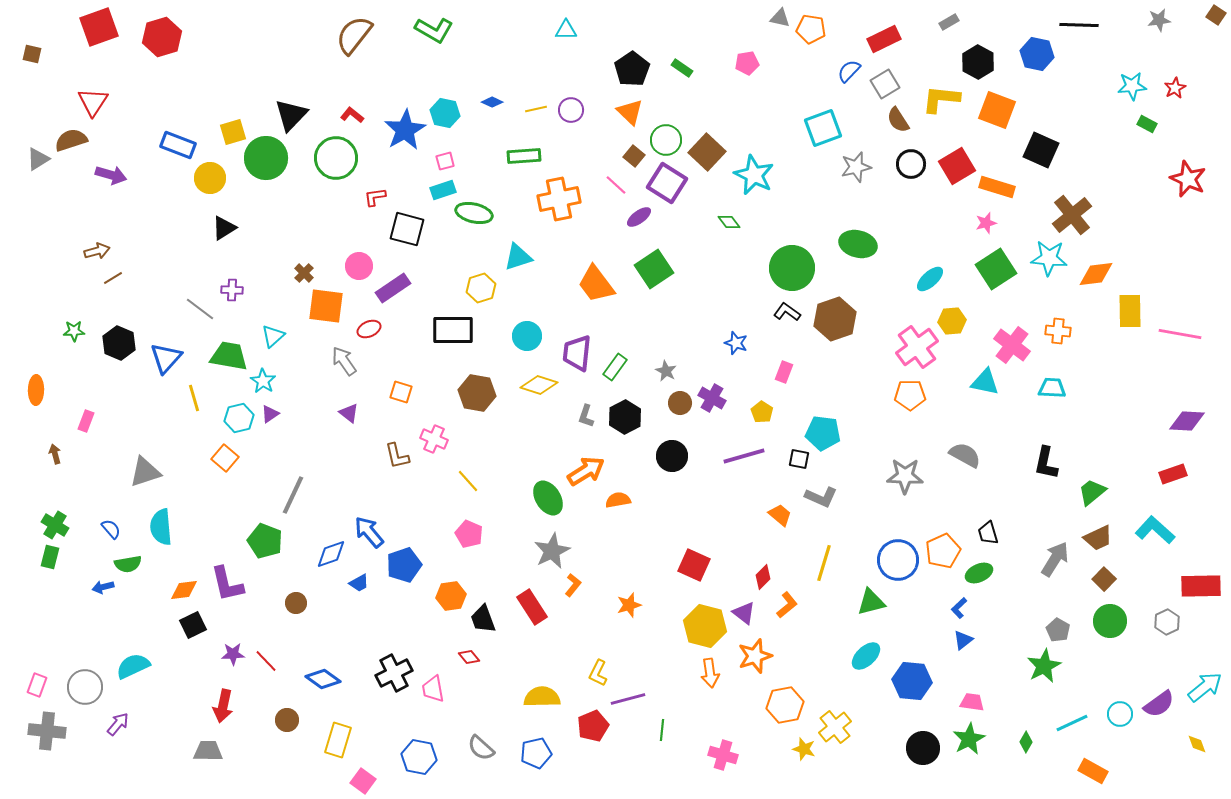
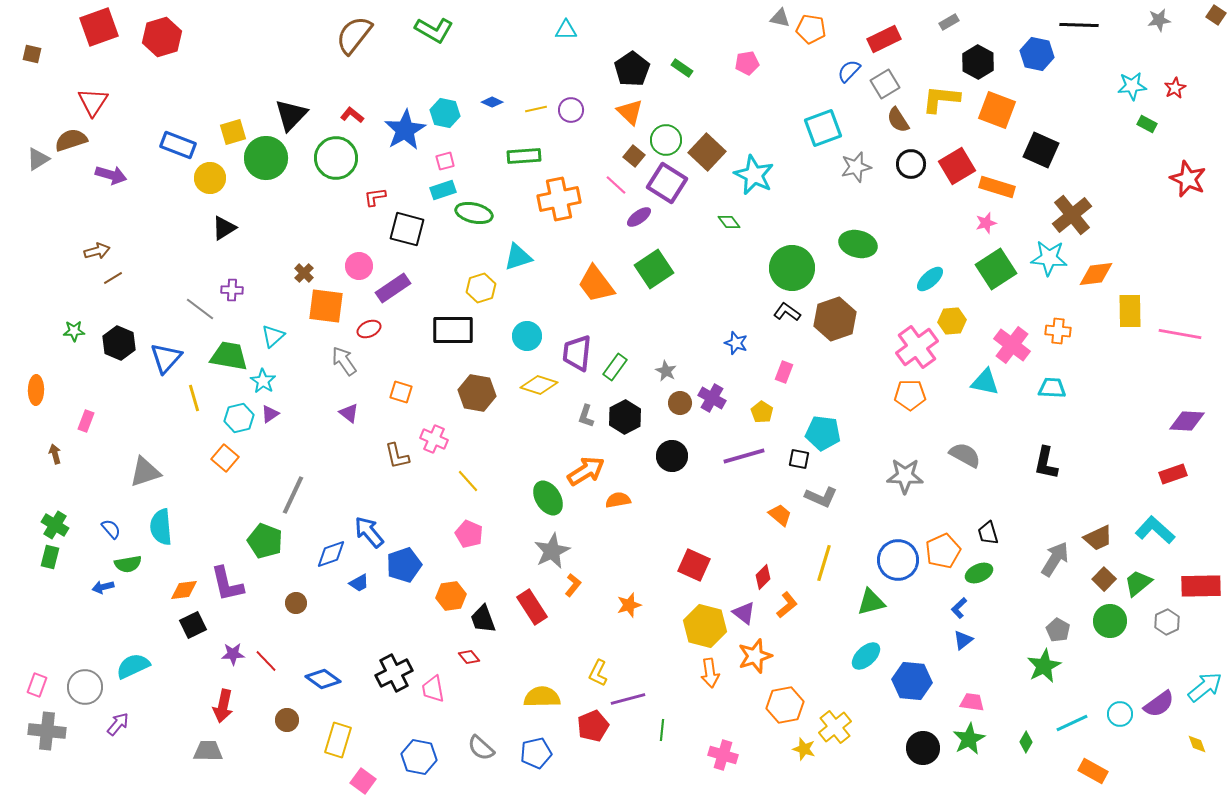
green trapezoid at (1092, 492): moved 46 px right, 91 px down
